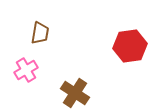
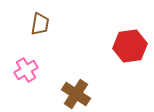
brown trapezoid: moved 9 px up
brown cross: moved 1 px right, 1 px down
